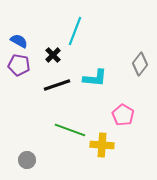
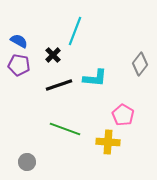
black line: moved 2 px right
green line: moved 5 px left, 1 px up
yellow cross: moved 6 px right, 3 px up
gray circle: moved 2 px down
